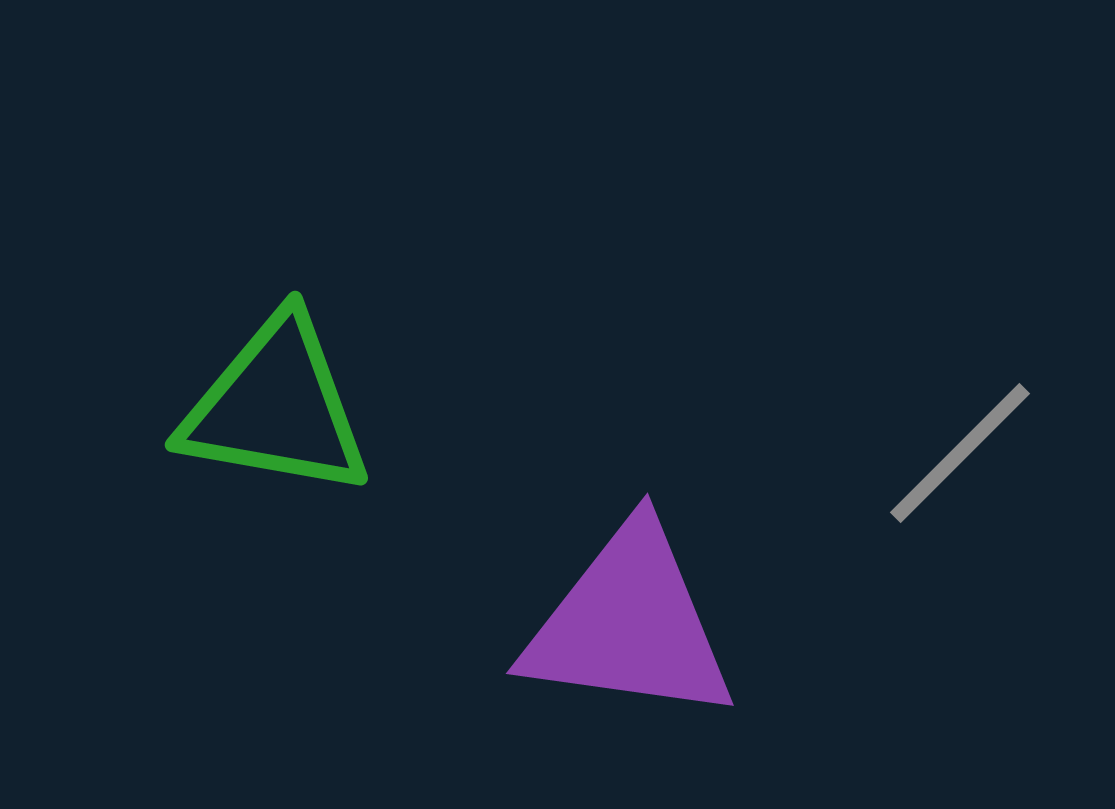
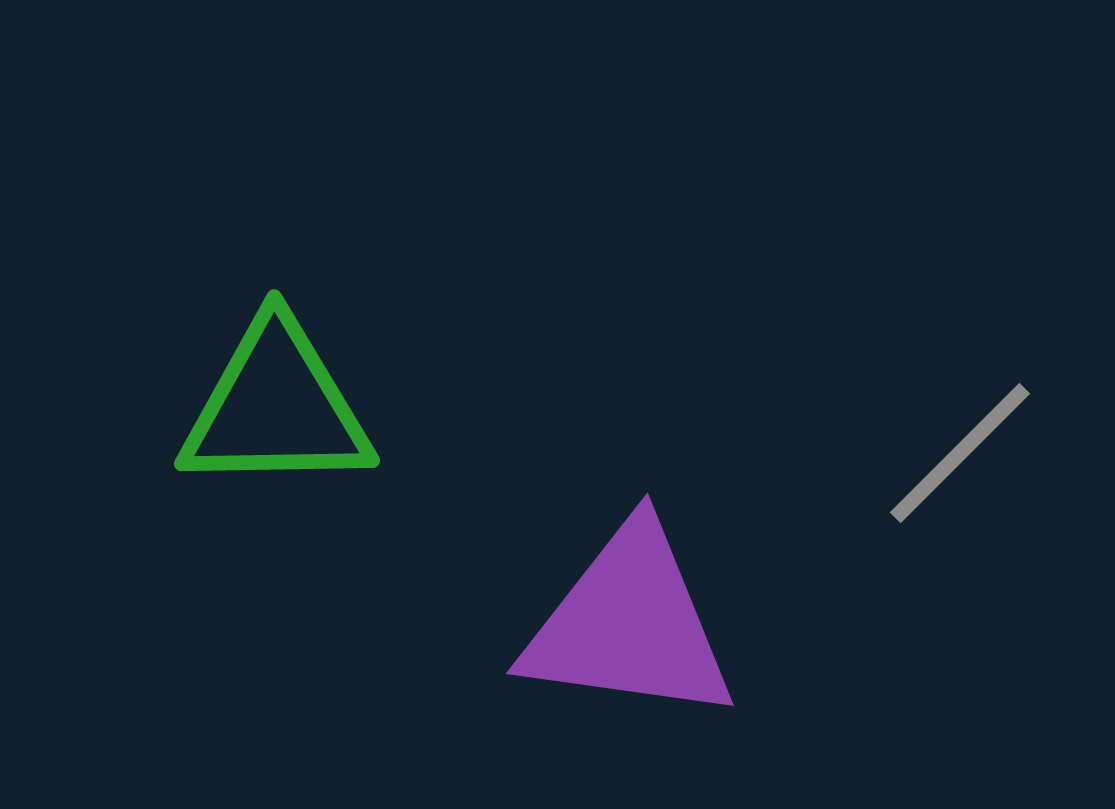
green triangle: rotated 11 degrees counterclockwise
